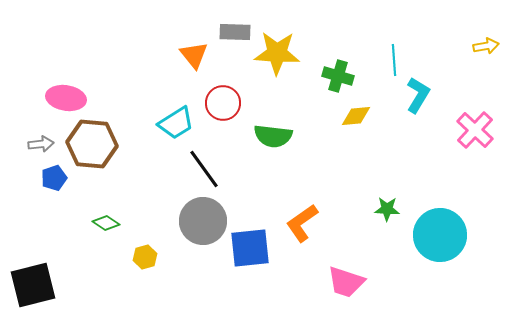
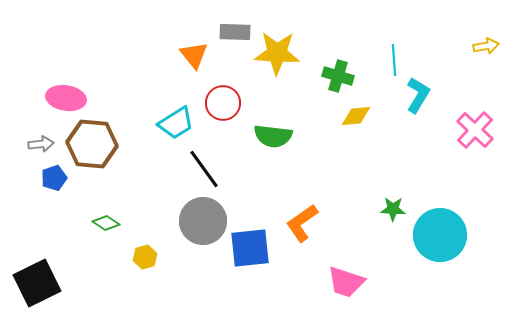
green star: moved 6 px right
black square: moved 4 px right, 2 px up; rotated 12 degrees counterclockwise
